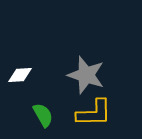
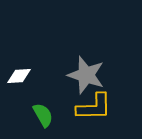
white diamond: moved 1 px left, 1 px down
yellow L-shape: moved 6 px up
